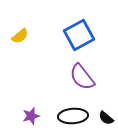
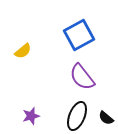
yellow semicircle: moved 3 px right, 15 px down
black ellipse: moved 4 px right; rotated 64 degrees counterclockwise
